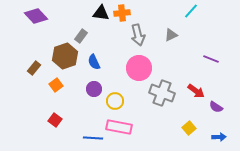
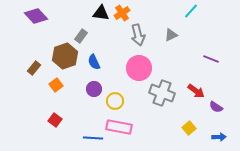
orange cross: rotated 28 degrees counterclockwise
